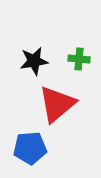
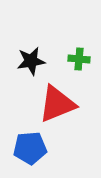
black star: moved 3 px left
red triangle: rotated 18 degrees clockwise
